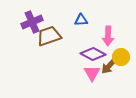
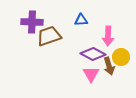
purple cross: rotated 25 degrees clockwise
brown arrow: rotated 60 degrees counterclockwise
pink triangle: moved 1 px left, 1 px down
